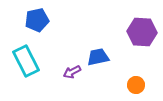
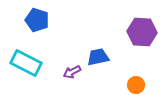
blue pentagon: rotated 30 degrees clockwise
cyan rectangle: moved 2 px down; rotated 36 degrees counterclockwise
